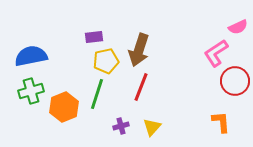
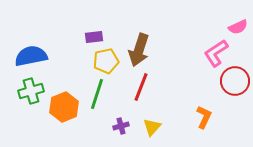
orange L-shape: moved 17 px left, 5 px up; rotated 30 degrees clockwise
